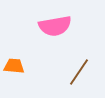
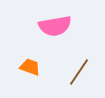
orange trapezoid: moved 16 px right, 1 px down; rotated 15 degrees clockwise
